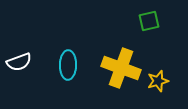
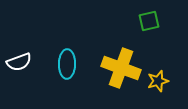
cyan ellipse: moved 1 px left, 1 px up
